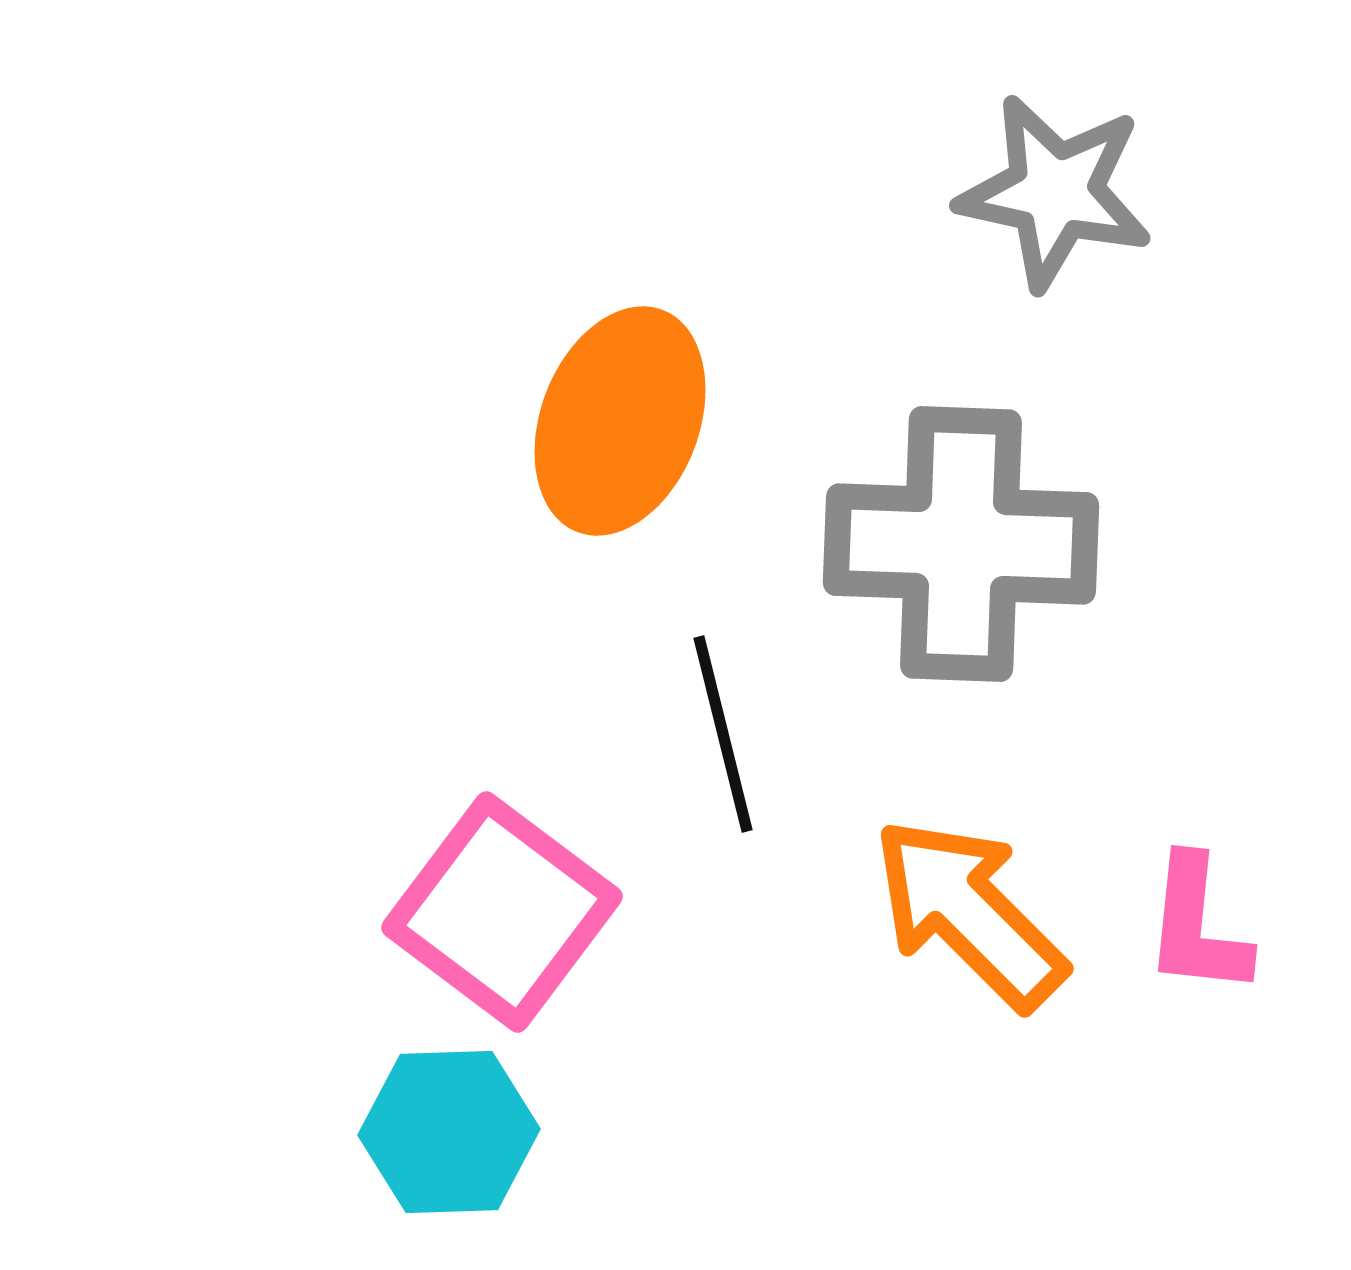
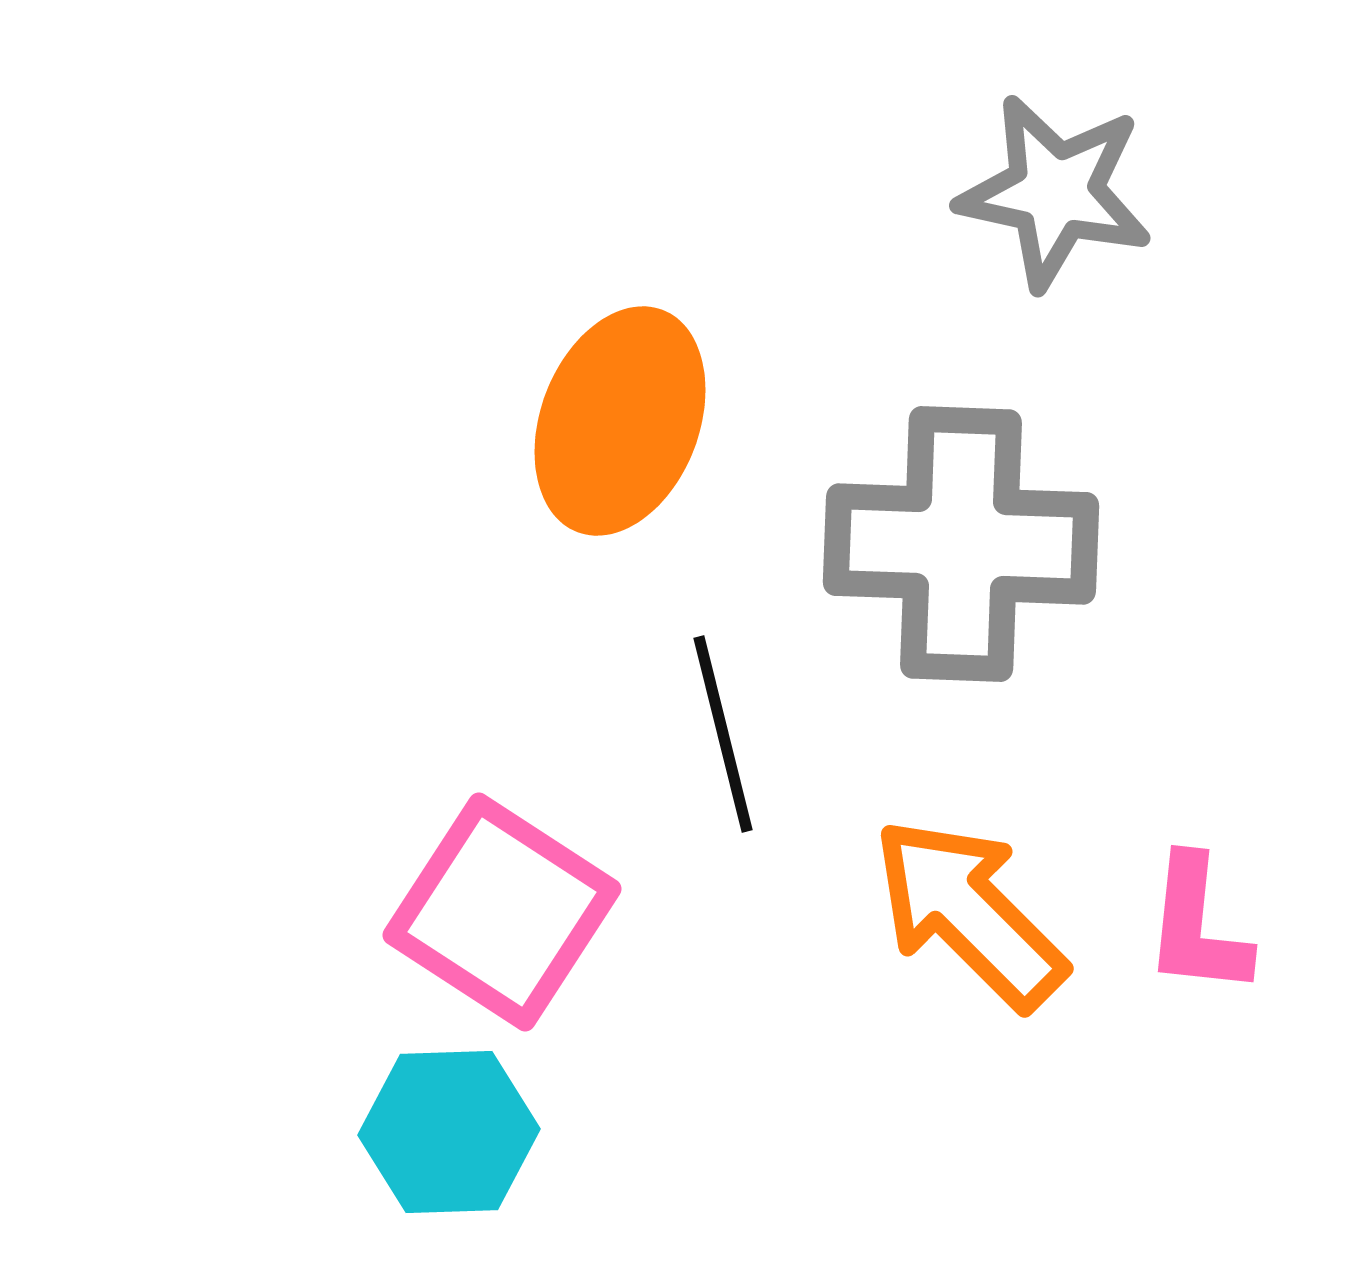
pink square: rotated 4 degrees counterclockwise
